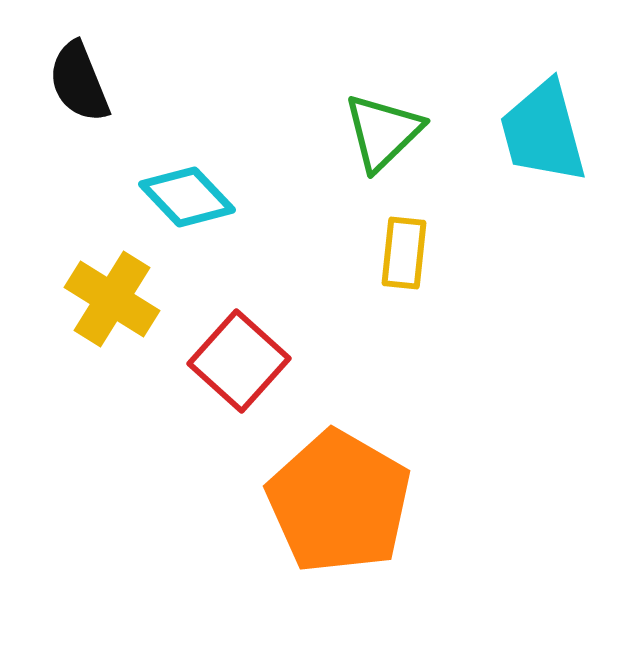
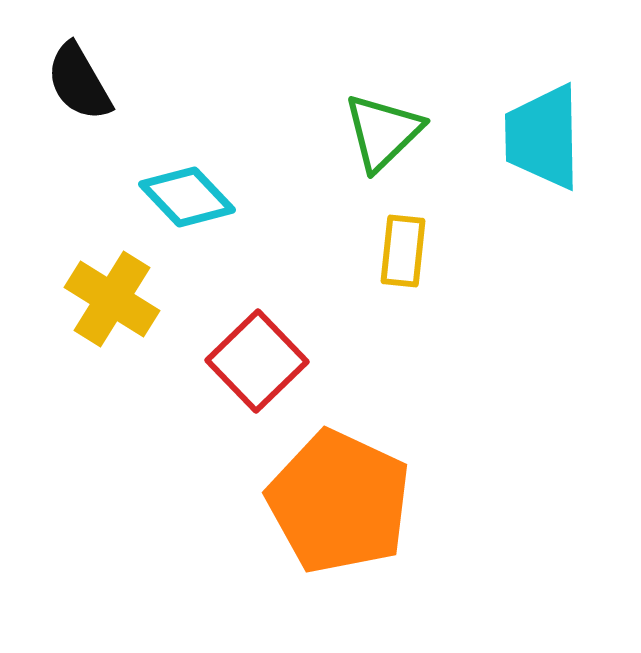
black semicircle: rotated 8 degrees counterclockwise
cyan trapezoid: moved 5 px down; rotated 14 degrees clockwise
yellow rectangle: moved 1 px left, 2 px up
red square: moved 18 px right; rotated 4 degrees clockwise
orange pentagon: rotated 5 degrees counterclockwise
